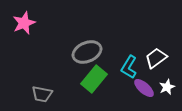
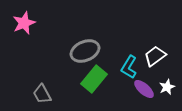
gray ellipse: moved 2 px left, 1 px up
white trapezoid: moved 1 px left, 2 px up
purple ellipse: moved 1 px down
gray trapezoid: rotated 50 degrees clockwise
